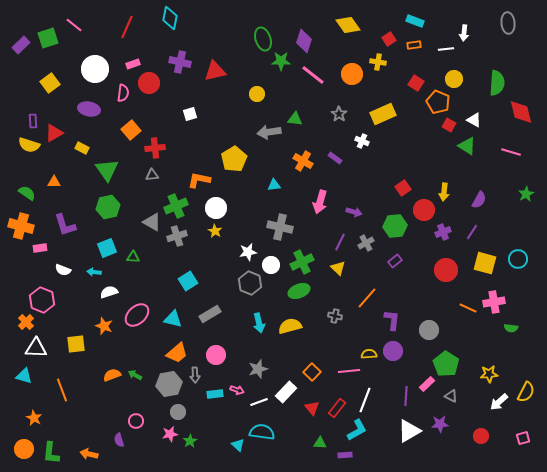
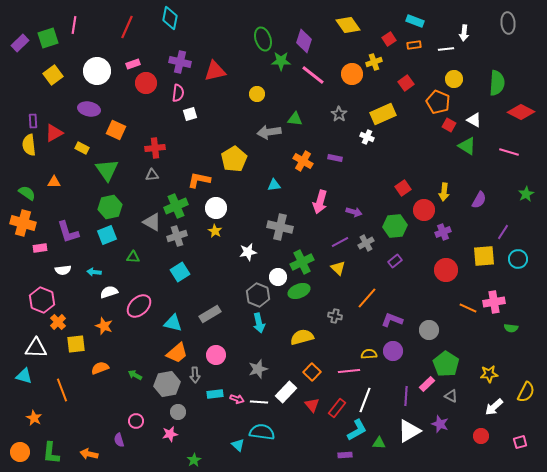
pink line at (74, 25): rotated 60 degrees clockwise
purple rectangle at (21, 45): moved 1 px left, 2 px up
yellow cross at (378, 62): moved 4 px left; rotated 28 degrees counterclockwise
white circle at (95, 69): moved 2 px right, 2 px down
yellow square at (50, 83): moved 3 px right, 8 px up
red circle at (149, 83): moved 3 px left
red square at (416, 83): moved 10 px left; rotated 21 degrees clockwise
pink semicircle at (123, 93): moved 55 px right
red diamond at (521, 112): rotated 48 degrees counterclockwise
orange square at (131, 130): moved 15 px left; rotated 24 degrees counterclockwise
white cross at (362, 141): moved 5 px right, 4 px up
yellow semicircle at (29, 145): rotated 65 degrees clockwise
pink line at (511, 152): moved 2 px left
purple rectangle at (335, 158): rotated 24 degrees counterclockwise
green hexagon at (108, 207): moved 2 px right
purple L-shape at (65, 225): moved 3 px right, 7 px down
orange cross at (21, 226): moved 2 px right, 3 px up
purple line at (472, 232): moved 31 px right
purple line at (340, 242): rotated 36 degrees clockwise
cyan square at (107, 248): moved 13 px up
yellow square at (485, 263): moved 1 px left, 7 px up; rotated 20 degrees counterclockwise
white circle at (271, 265): moved 7 px right, 12 px down
white semicircle at (63, 270): rotated 28 degrees counterclockwise
cyan square at (188, 281): moved 8 px left, 9 px up
gray hexagon at (250, 283): moved 8 px right, 12 px down
pink ellipse at (137, 315): moved 2 px right, 9 px up
cyan triangle at (173, 319): moved 4 px down
purple L-shape at (392, 320): rotated 75 degrees counterclockwise
orange cross at (26, 322): moved 32 px right
yellow semicircle at (290, 326): moved 12 px right, 11 px down
orange semicircle at (112, 375): moved 12 px left, 7 px up
gray hexagon at (169, 384): moved 2 px left
pink arrow at (237, 390): moved 9 px down
white line at (259, 402): rotated 24 degrees clockwise
white arrow at (499, 402): moved 5 px left, 5 px down
red triangle at (312, 408): moved 3 px up
purple star at (440, 424): rotated 24 degrees clockwise
pink square at (523, 438): moved 3 px left, 4 px down
green star at (190, 441): moved 4 px right, 19 px down
green triangle at (320, 443): moved 59 px right
orange circle at (24, 449): moved 4 px left, 3 px down
